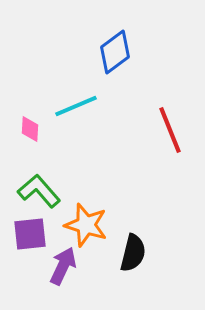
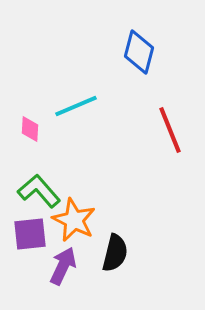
blue diamond: moved 24 px right; rotated 39 degrees counterclockwise
orange star: moved 12 px left, 5 px up; rotated 9 degrees clockwise
black semicircle: moved 18 px left
